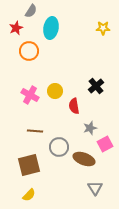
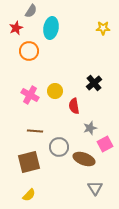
black cross: moved 2 px left, 3 px up
brown square: moved 3 px up
